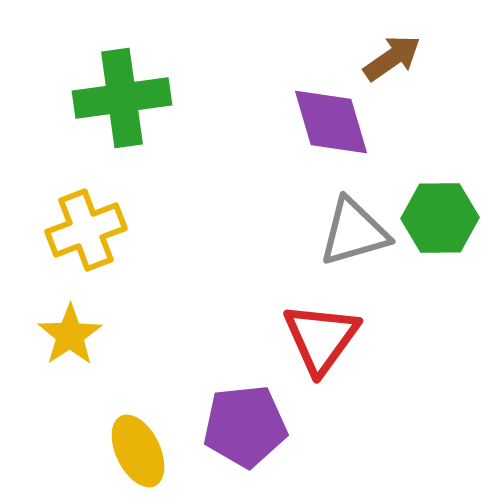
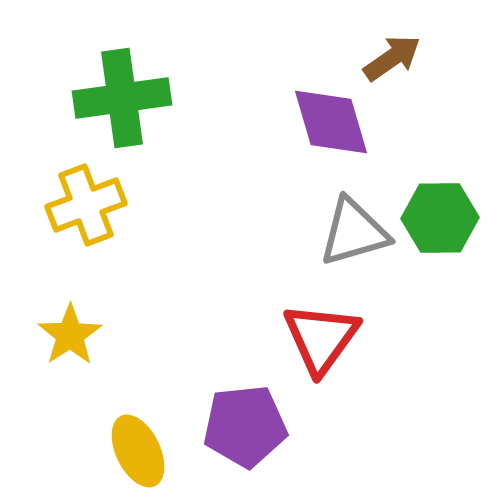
yellow cross: moved 25 px up
